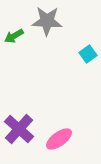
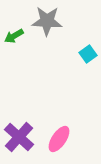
purple cross: moved 8 px down
pink ellipse: rotated 20 degrees counterclockwise
